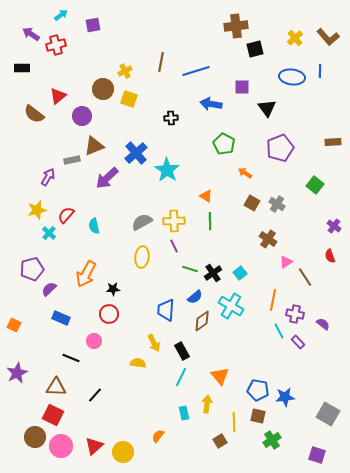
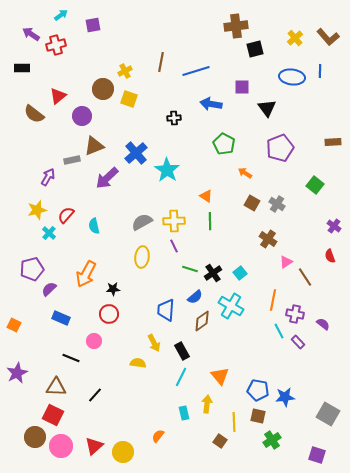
black cross at (171, 118): moved 3 px right
brown square at (220, 441): rotated 24 degrees counterclockwise
